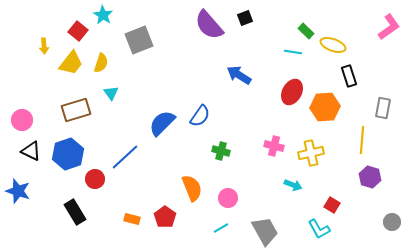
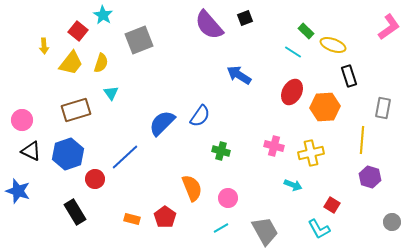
cyan line at (293, 52): rotated 24 degrees clockwise
